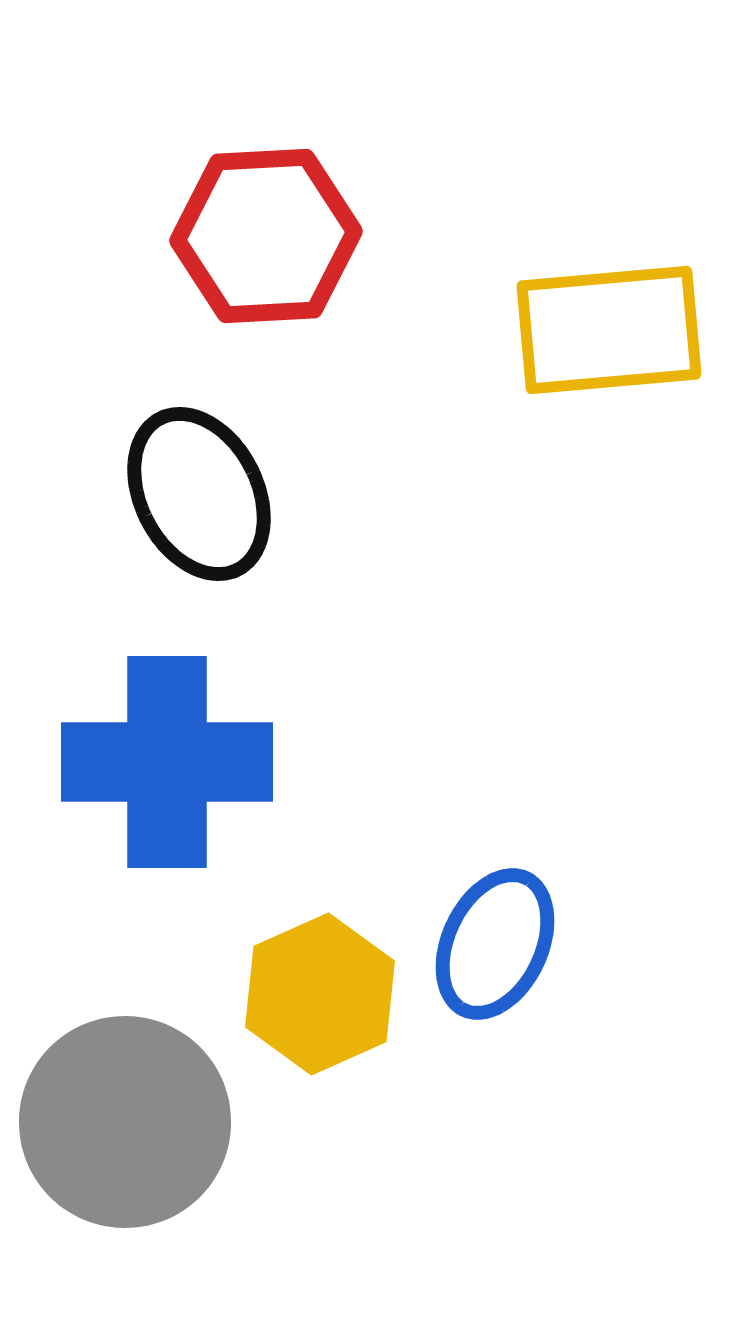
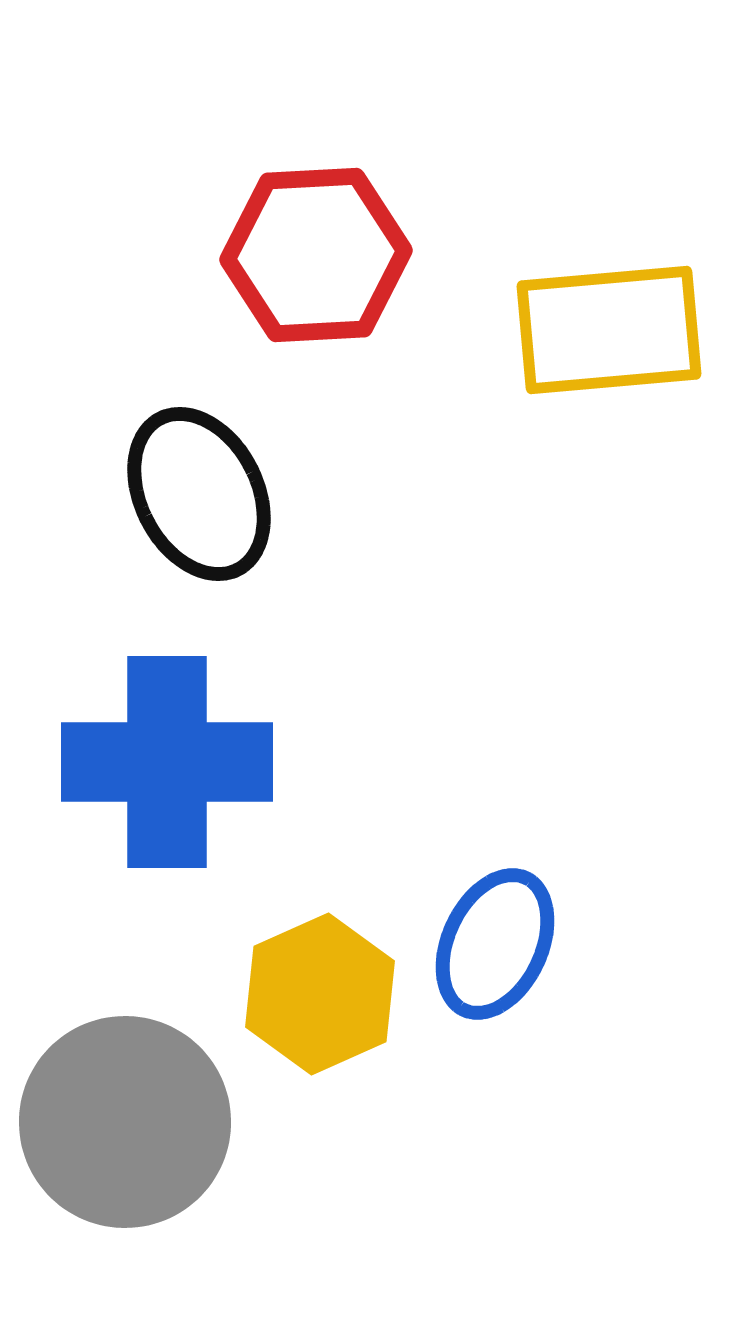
red hexagon: moved 50 px right, 19 px down
